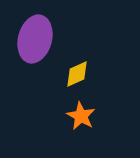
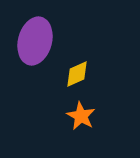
purple ellipse: moved 2 px down
